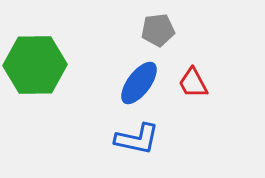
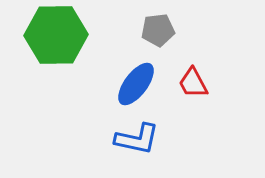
green hexagon: moved 21 px right, 30 px up
blue ellipse: moved 3 px left, 1 px down
